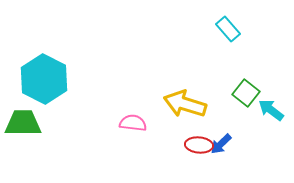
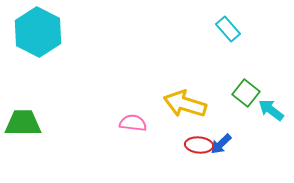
cyan hexagon: moved 6 px left, 47 px up
